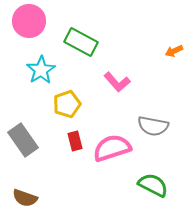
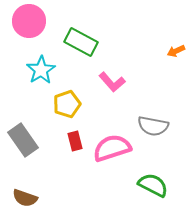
orange arrow: moved 2 px right
pink L-shape: moved 5 px left
